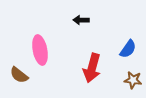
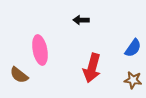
blue semicircle: moved 5 px right, 1 px up
